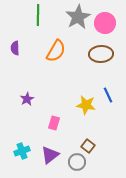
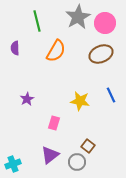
green line: moved 1 px left, 6 px down; rotated 15 degrees counterclockwise
brown ellipse: rotated 20 degrees counterclockwise
blue line: moved 3 px right
yellow star: moved 6 px left, 4 px up
cyan cross: moved 9 px left, 13 px down
